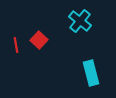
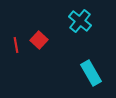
cyan rectangle: rotated 15 degrees counterclockwise
